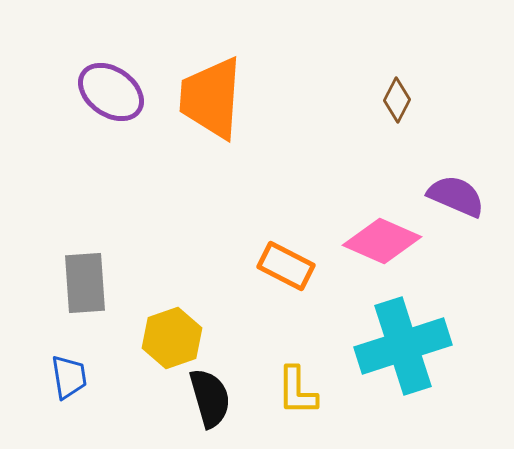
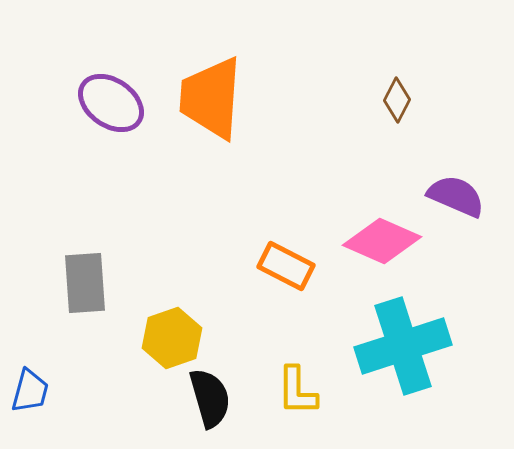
purple ellipse: moved 11 px down
blue trapezoid: moved 39 px left, 14 px down; rotated 24 degrees clockwise
